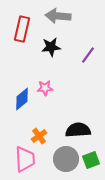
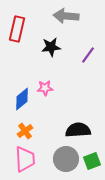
gray arrow: moved 8 px right
red rectangle: moved 5 px left
orange cross: moved 14 px left, 5 px up
green square: moved 1 px right, 1 px down
